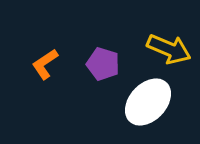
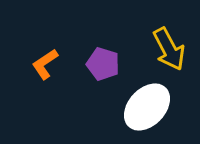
yellow arrow: rotated 39 degrees clockwise
white ellipse: moved 1 px left, 5 px down
